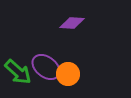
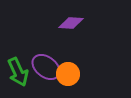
purple diamond: moved 1 px left
green arrow: rotated 24 degrees clockwise
